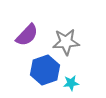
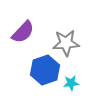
purple semicircle: moved 4 px left, 3 px up
gray star: moved 1 px down
